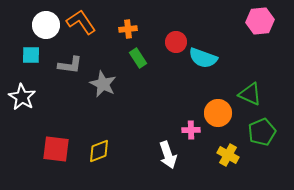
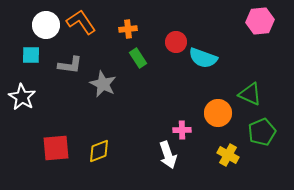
pink cross: moved 9 px left
red square: moved 1 px up; rotated 12 degrees counterclockwise
